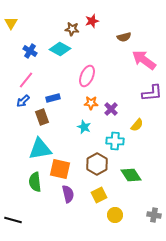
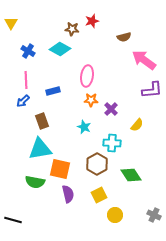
blue cross: moved 2 px left
pink ellipse: rotated 15 degrees counterclockwise
pink line: rotated 42 degrees counterclockwise
purple L-shape: moved 3 px up
blue rectangle: moved 7 px up
orange star: moved 3 px up
brown rectangle: moved 4 px down
cyan cross: moved 3 px left, 2 px down
green semicircle: rotated 72 degrees counterclockwise
gray cross: rotated 16 degrees clockwise
